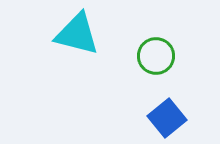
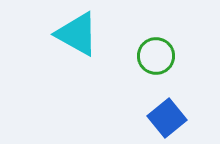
cyan triangle: rotated 15 degrees clockwise
